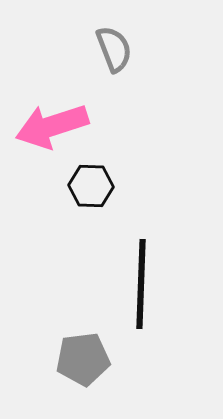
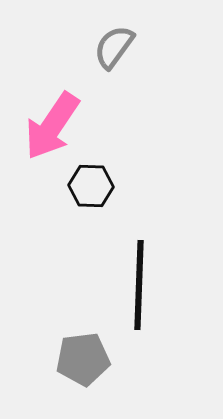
gray semicircle: moved 2 px up; rotated 123 degrees counterclockwise
pink arrow: rotated 38 degrees counterclockwise
black line: moved 2 px left, 1 px down
